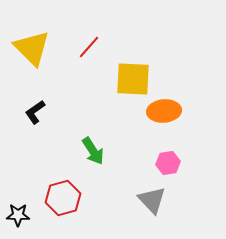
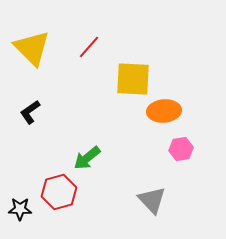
black L-shape: moved 5 px left
green arrow: moved 6 px left, 7 px down; rotated 84 degrees clockwise
pink hexagon: moved 13 px right, 14 px up
red hexagon: moved 4 px left, 6 px up
black star: moved 2 px right, 6 px up
